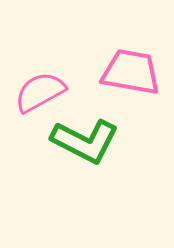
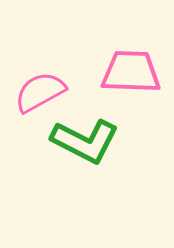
pink trapezoid: rotated 8 degrees counterclockwise
